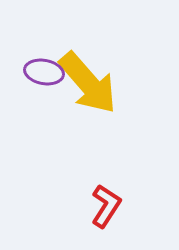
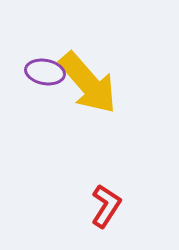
purple ellipse: moved 1 px right
